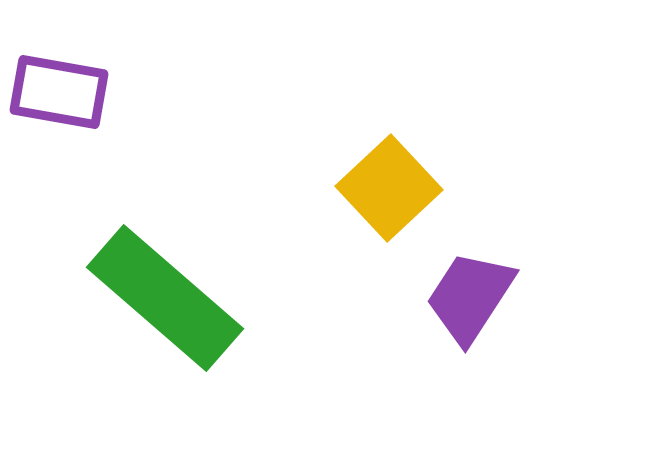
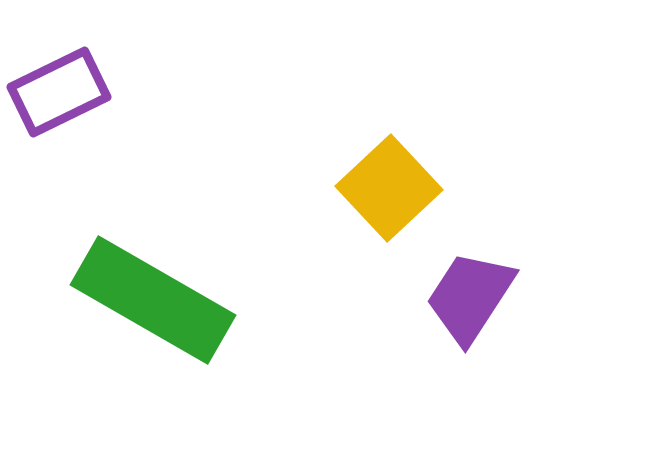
purple rectangle: rotated 36 degrees counterclockwise
green rectangle: moved 12 px left, 2 px down; rotated 11 degrees counterclockwise
